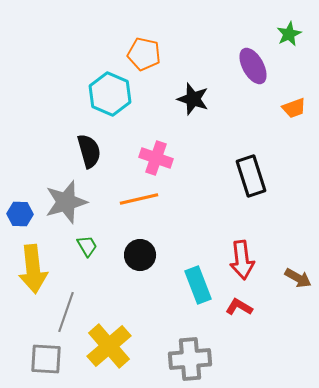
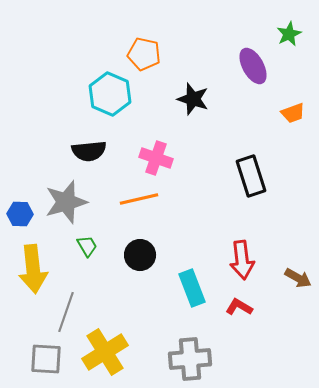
orange trapezoid: moved 1 px left, 5 px down
black semicircle: rotated 100 degrees clockwise
cyan rectangle: moved 6 px left, 3 px down
yellow cross: moved 4 px left, 6 px down; rotated 9 degrees clockwise
